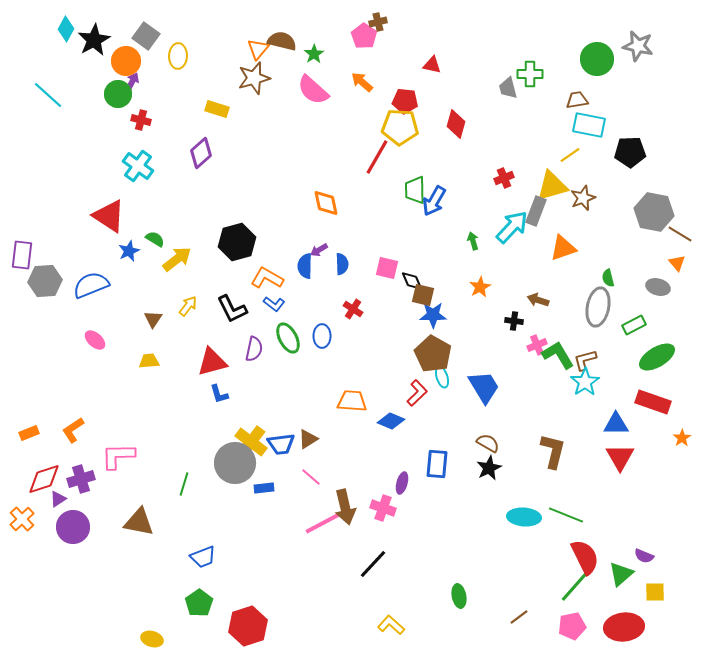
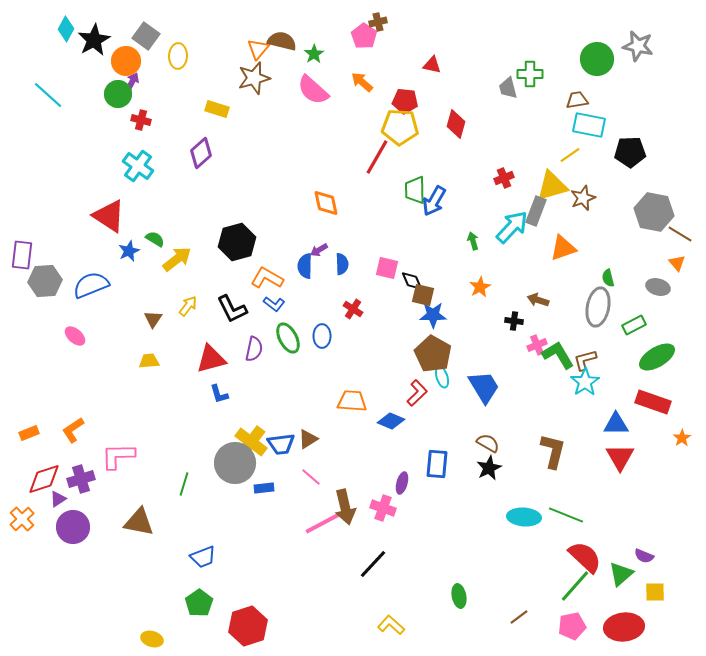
pink ellipse at (95, 340): moved 20 px left, 4 px up
red triangle at (212, 362): moved 1 px left, 3 px up
red semicircle at (585, 557): rotated 21 degrees counterclockwise
